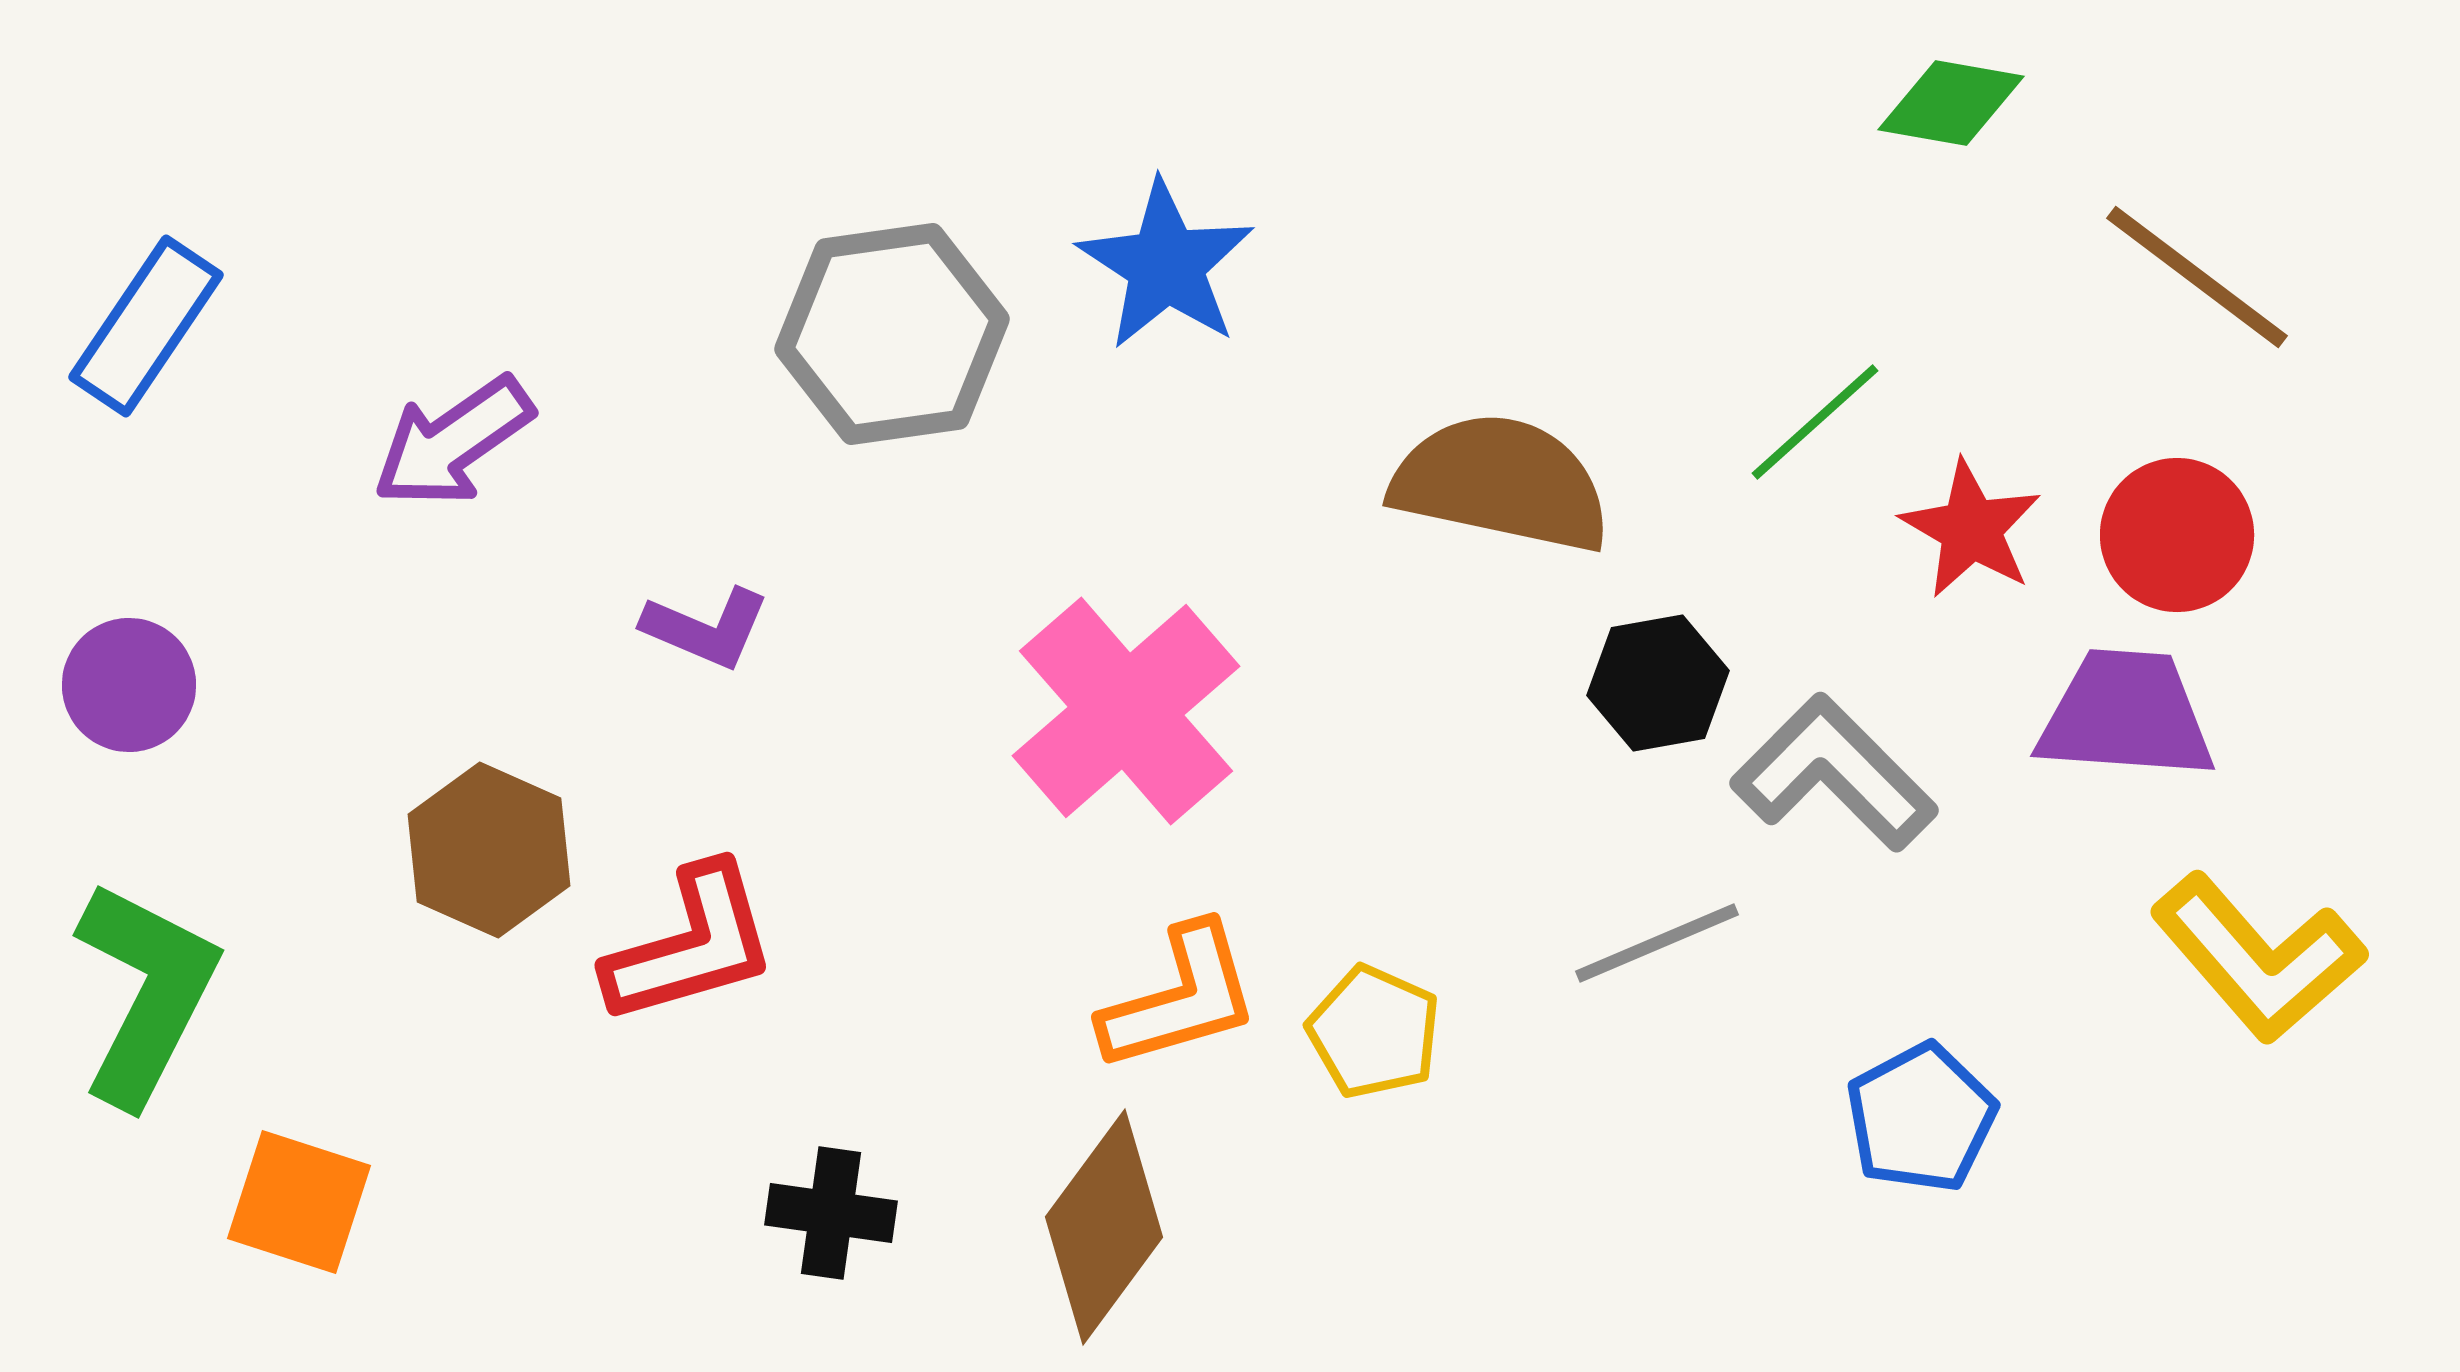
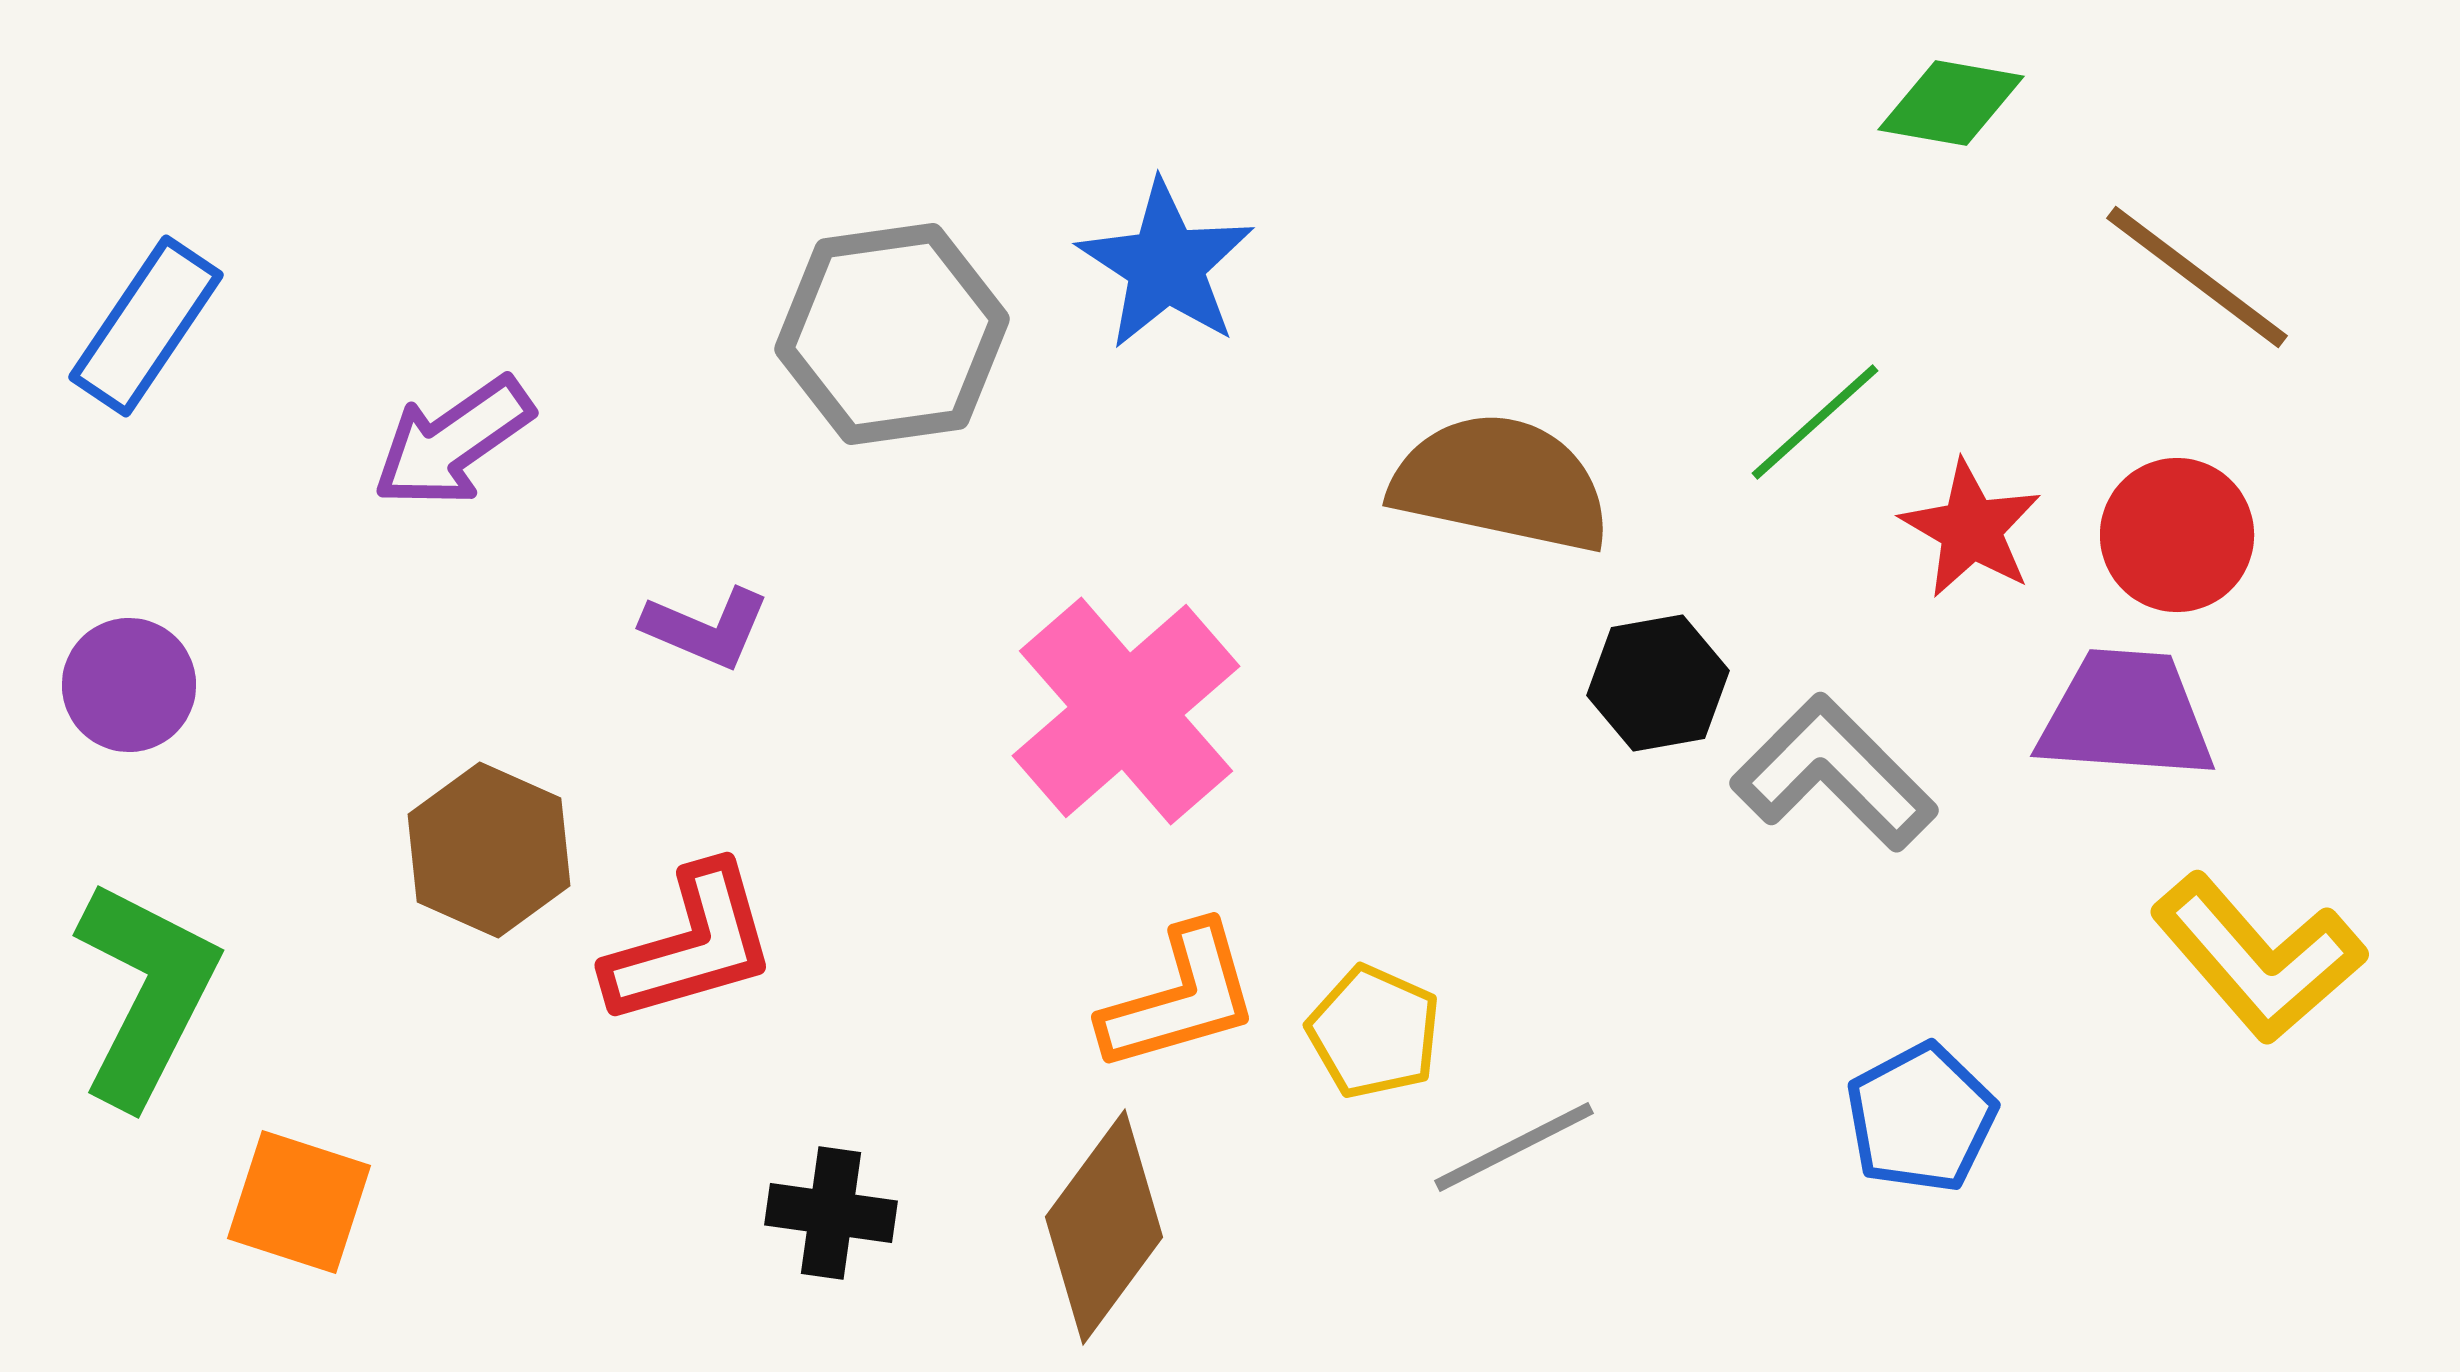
gray line: moved 143 px left, 204 px down; rotated 4 degrees counterclockwise
